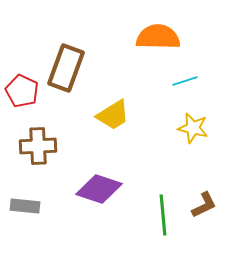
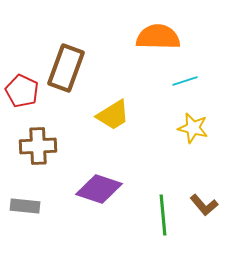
brown L-shape: rotated 76 degrees clockwise
